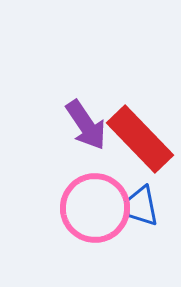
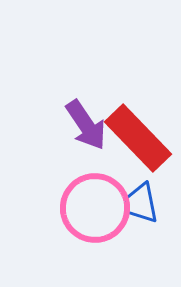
red rectangle: moved 2 px left, 1 px up
blue trapezoid: moved 3 px up
